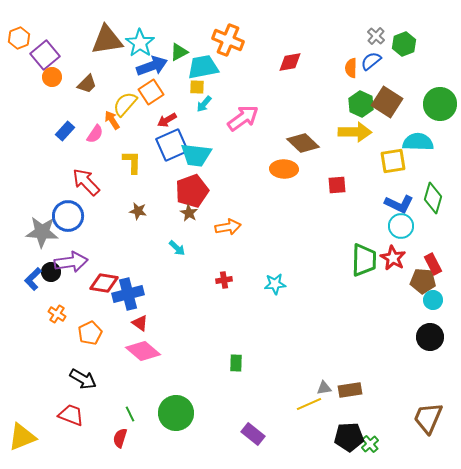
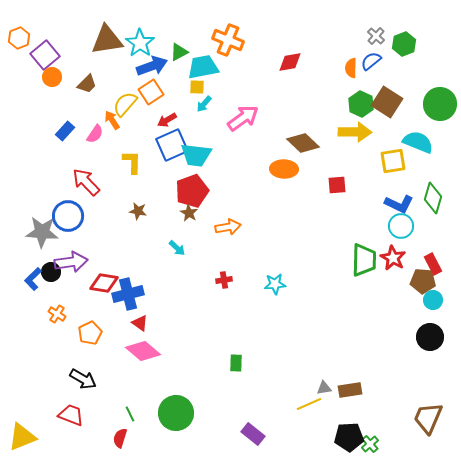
cyan semicircle at (418, 142): rotated 20 degrees clockwise
